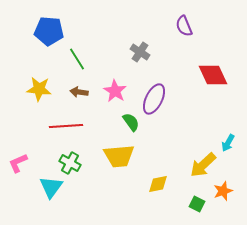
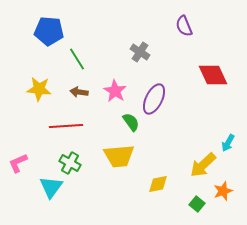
green square: rotated 14 degrees clockwise
